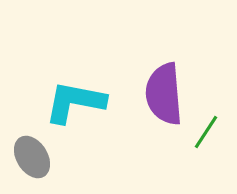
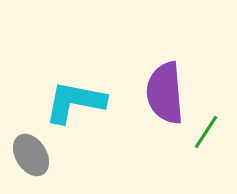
purple semicircle: moved 1 px right, 1 px up
gray ellipse: moved 1 px left, 2 px up
